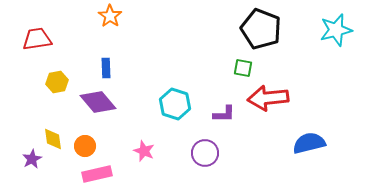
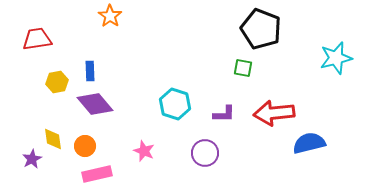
cyan star: moved 28 px down
blue rectangle: moved 16 px left, 3 px down
red arrow: moved 6 px right, 15 px down
purple diamond: moved 3 px left, 2 px down
